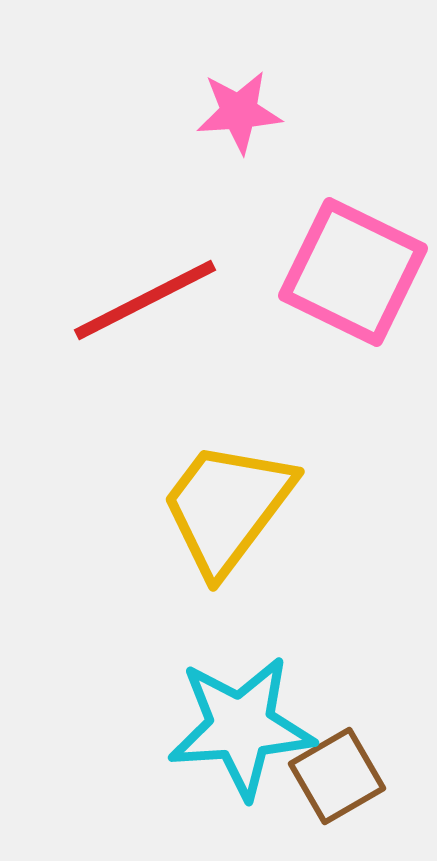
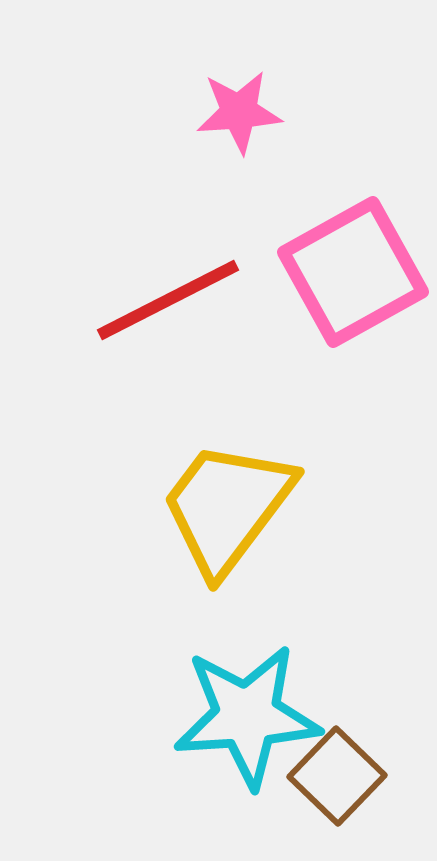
pink square: rotated 35 degrees clockwise
red line: moved 23 px right
cyan star: moved 6 px right, 11 px up
brown square: rotated 16 degrees counterclockwise
